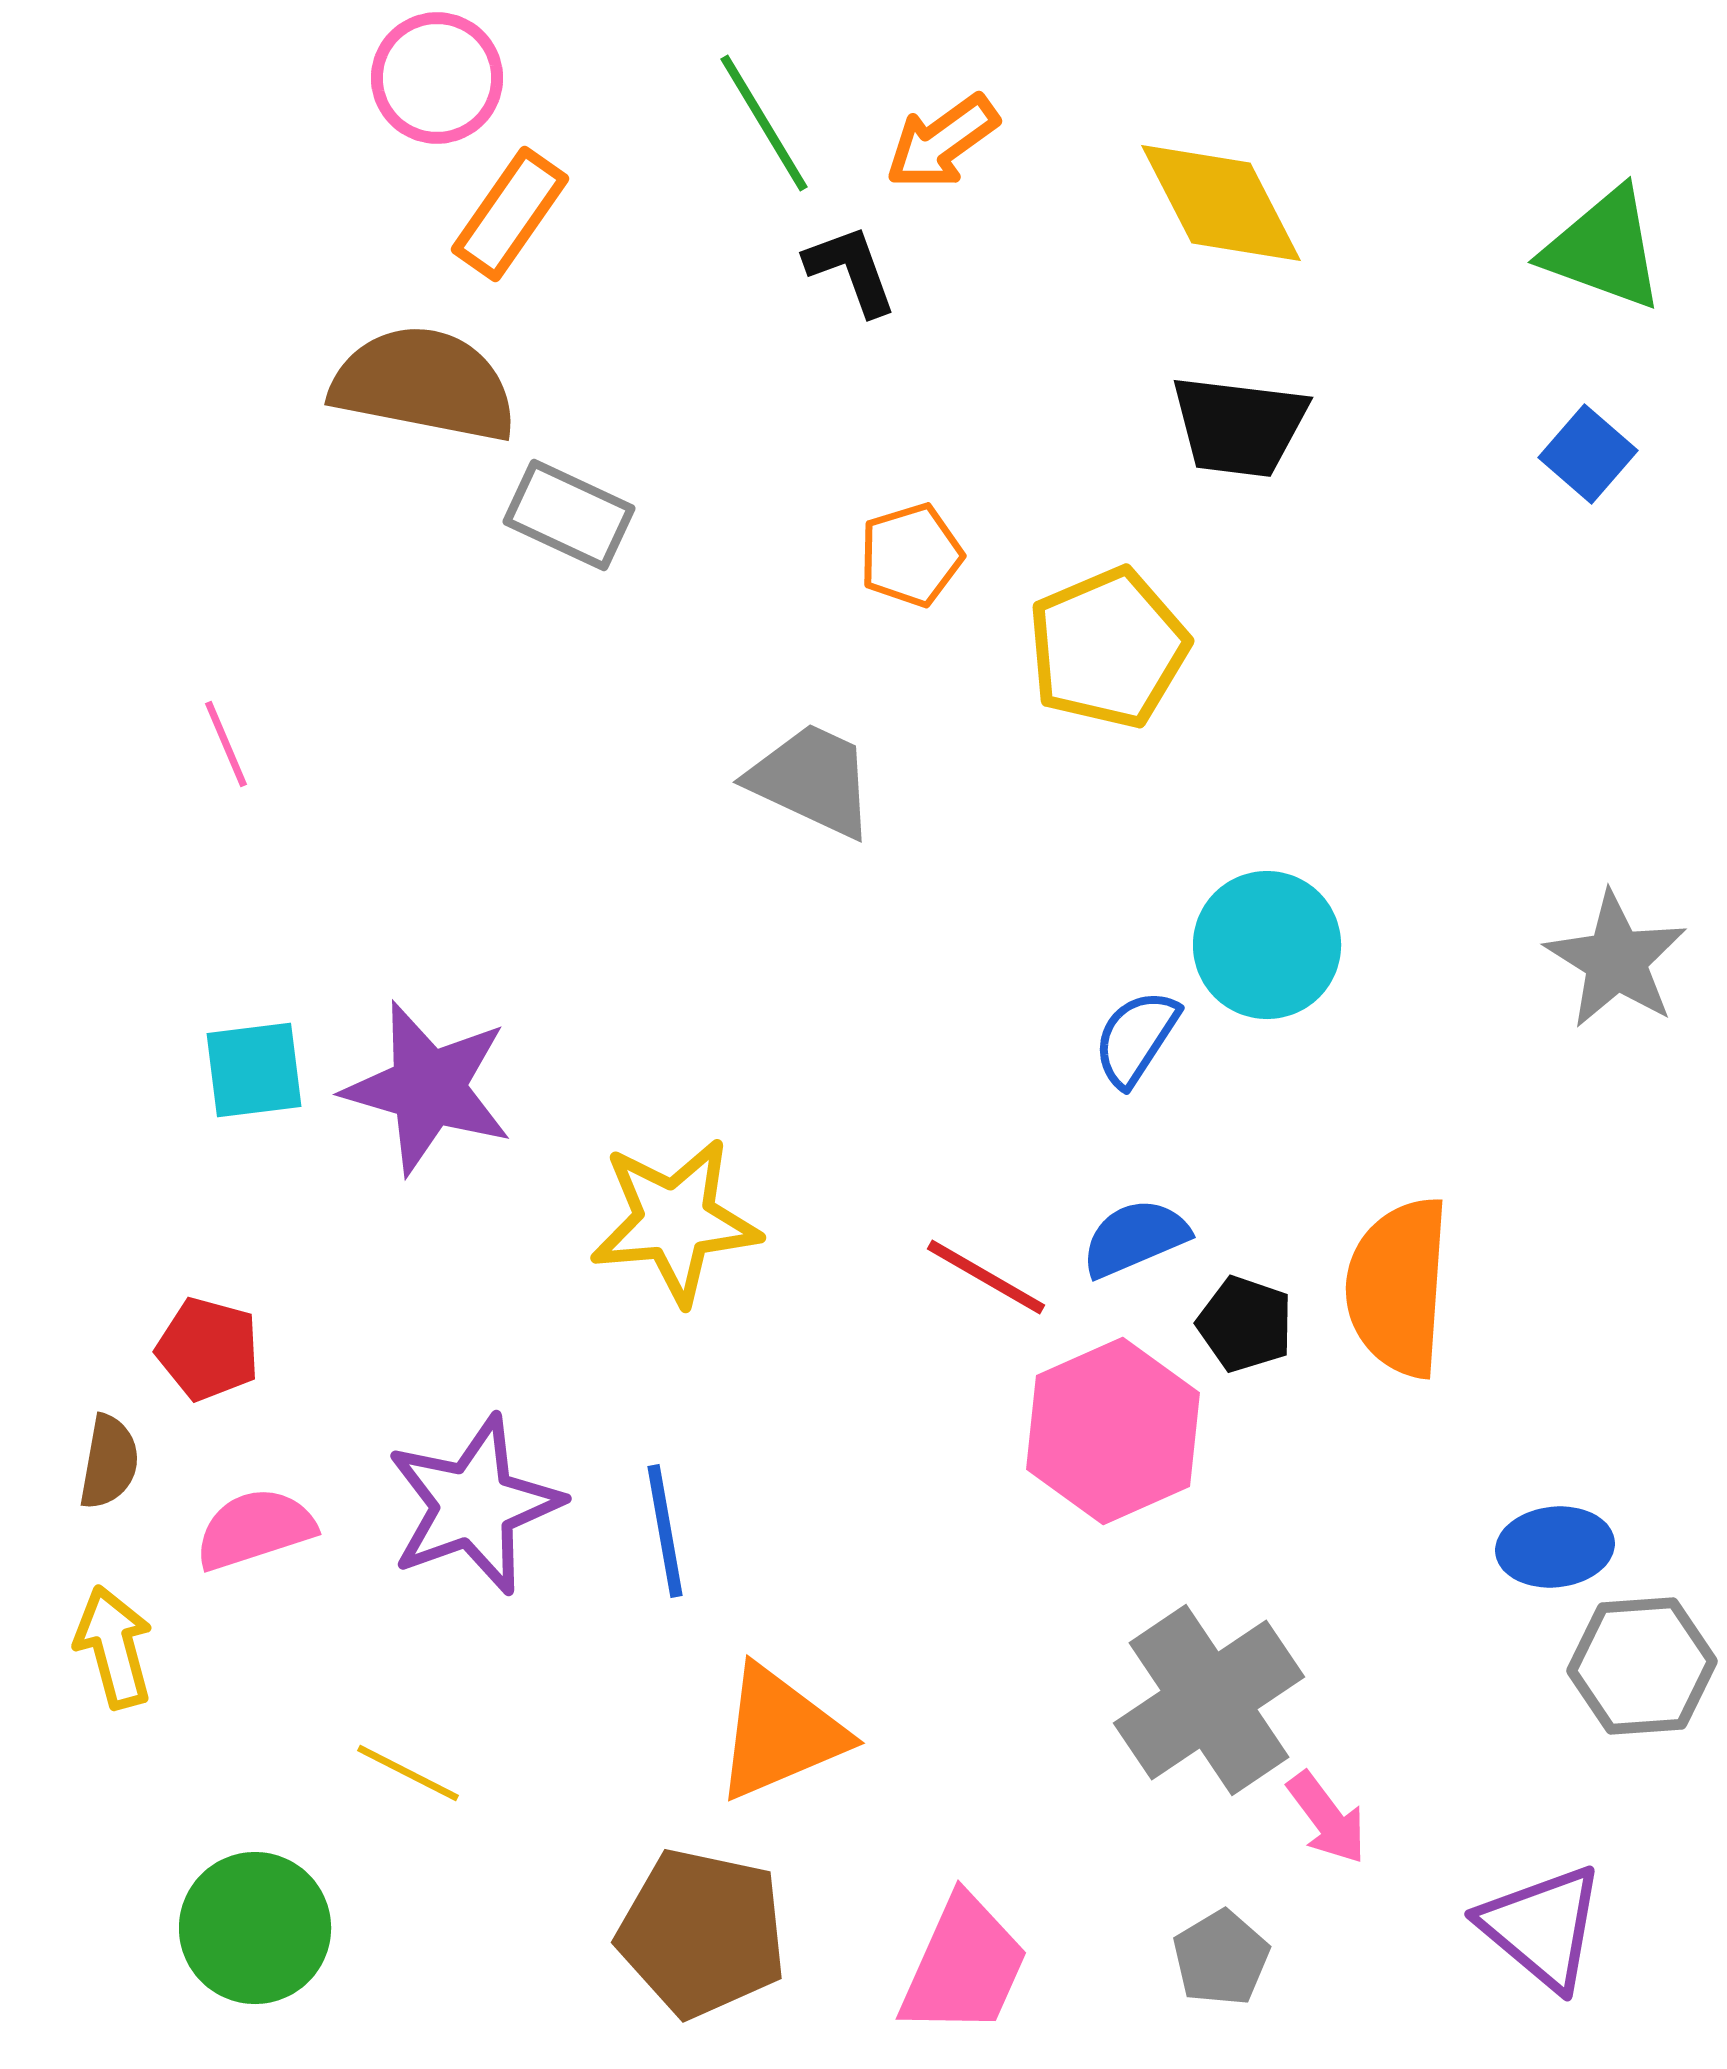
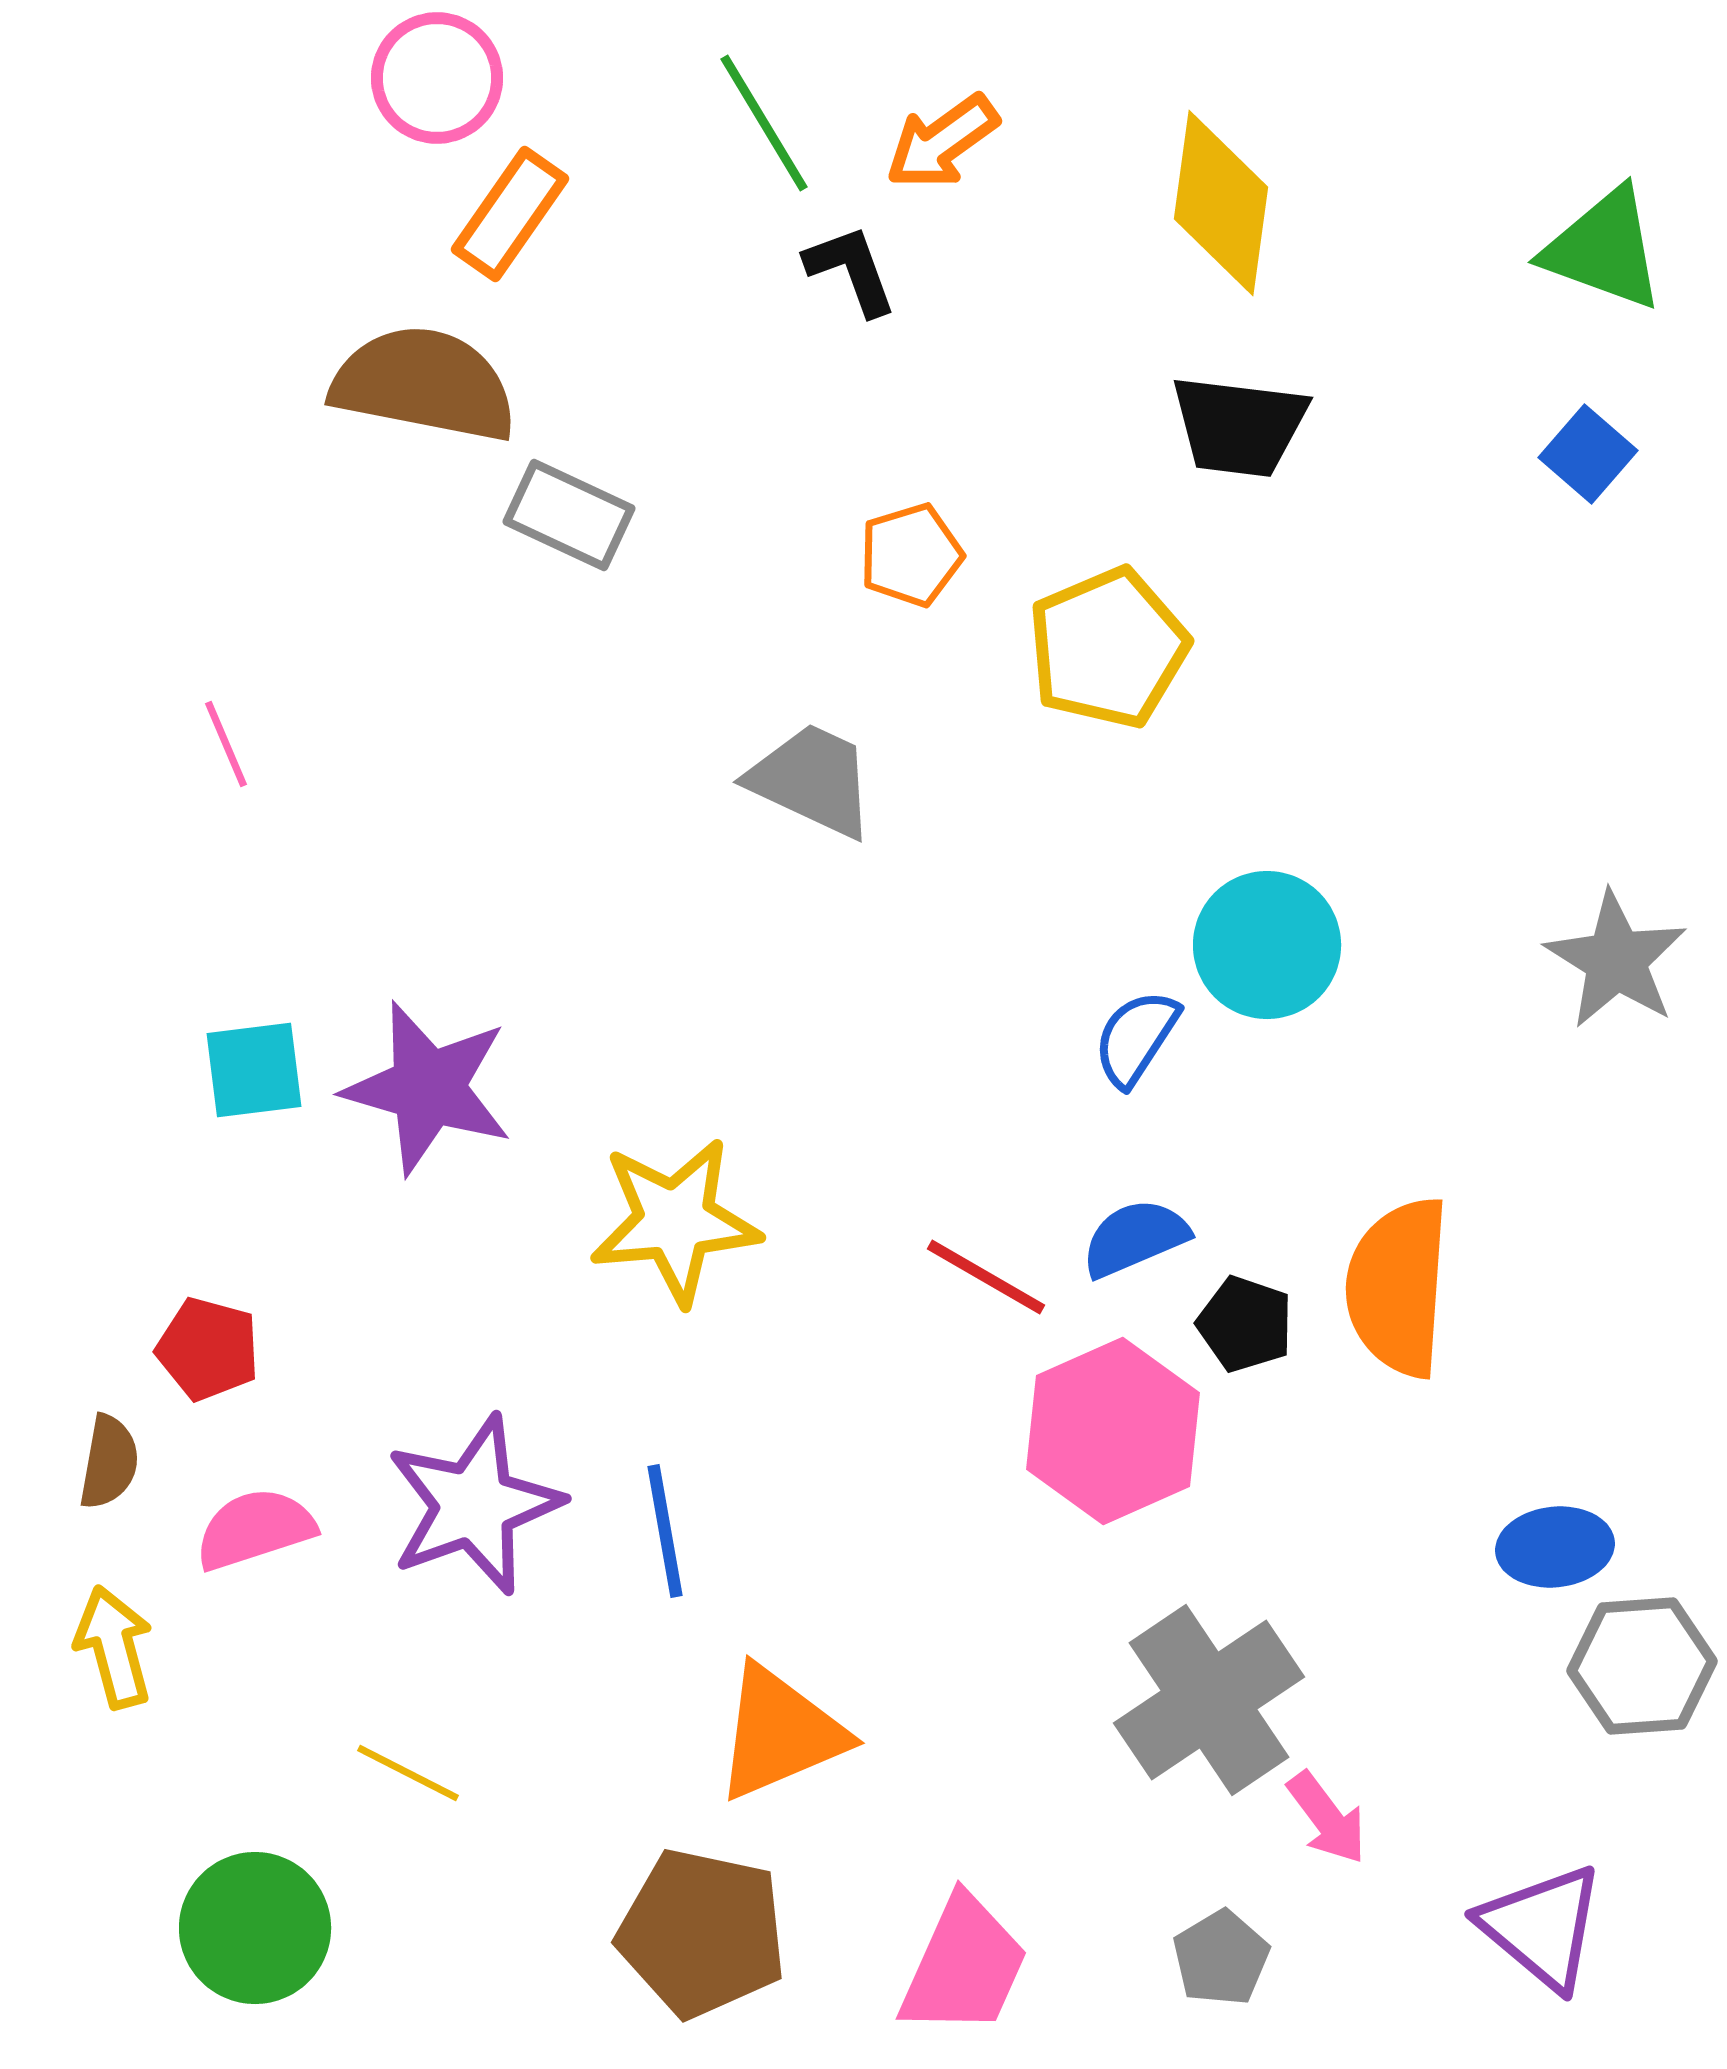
yellow diamond at (1221, 203): rotated 35 degrees clockwise
